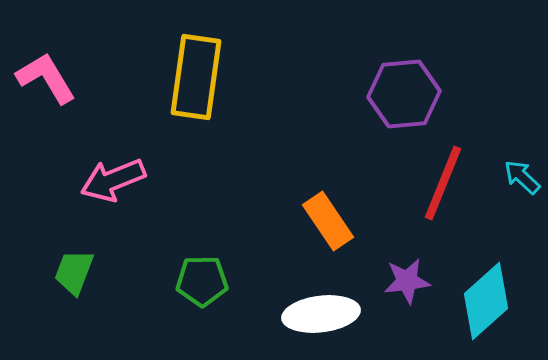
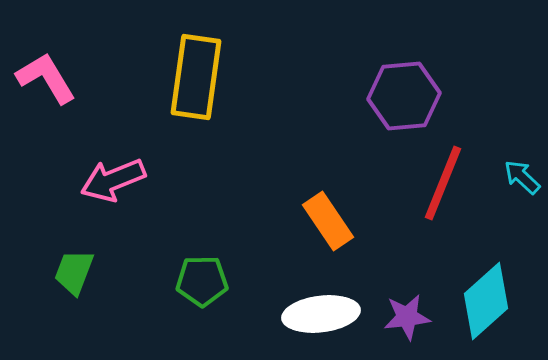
purple hexagon: moved 2 px down
purple star: moved 36 px down
